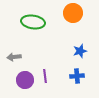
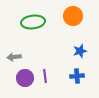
orange circle: moved 3 px down
green ellipse: rotated 15 degrees counterclockwise
purple circle: moved 2 px up
